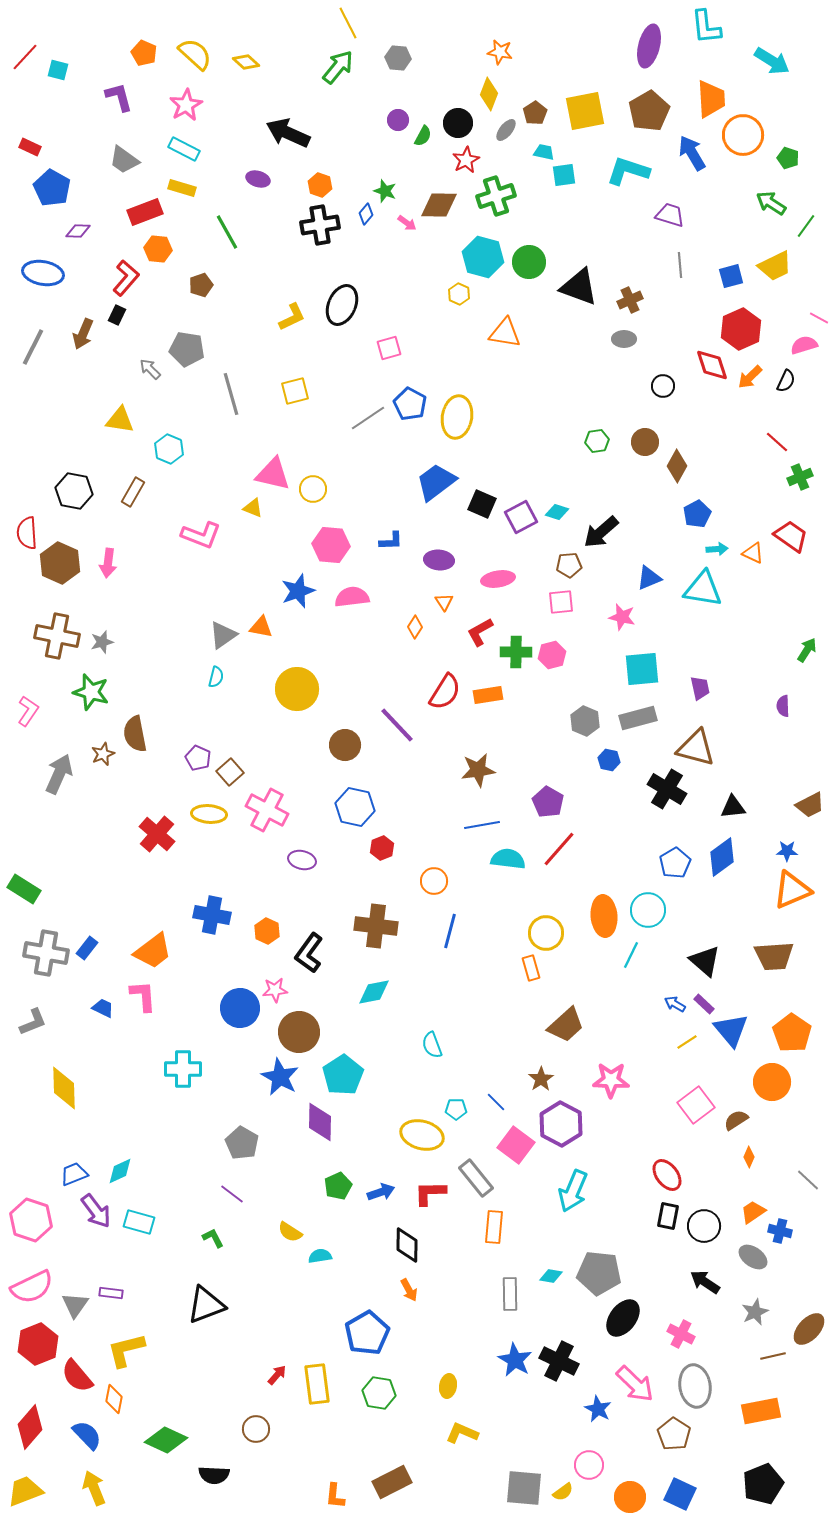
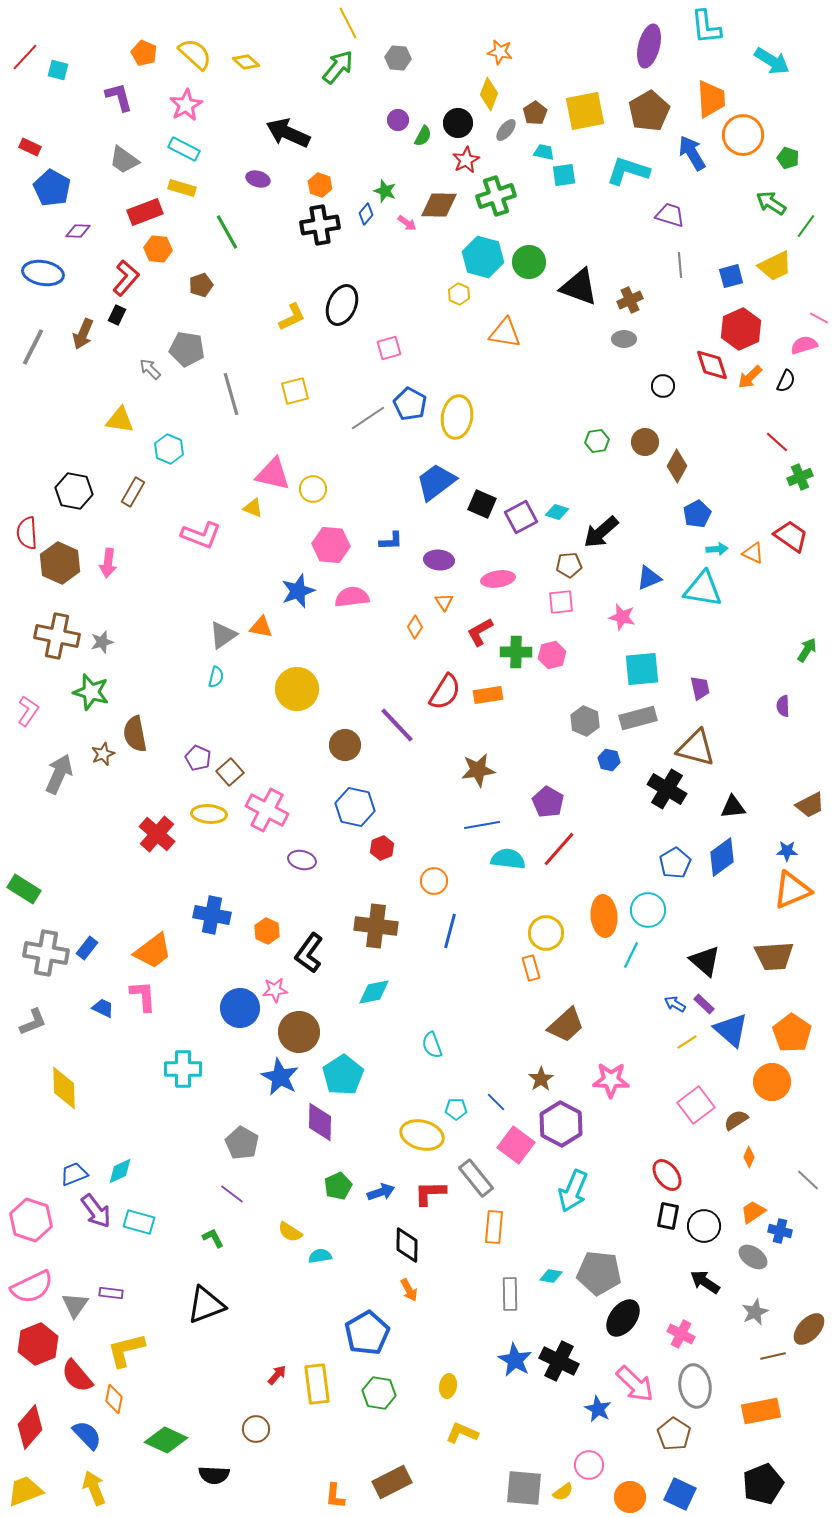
blue triangle at (731, 1030): rotated 9 degrees counterclockwise
